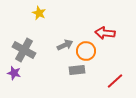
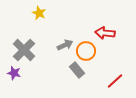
gray cross: rotated 15 degrees clockwise
gray rectangle: rotated 56 degrees clockwise
